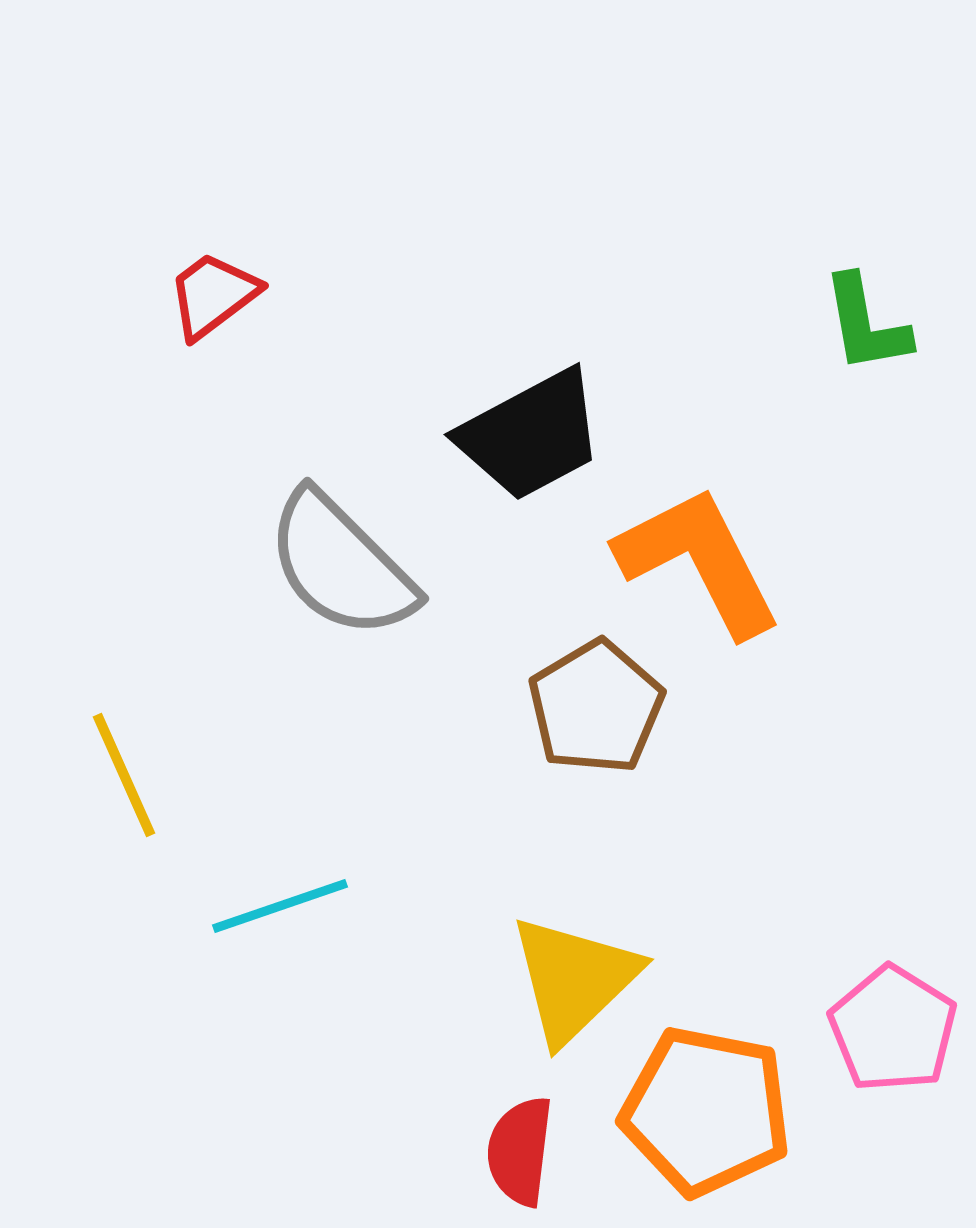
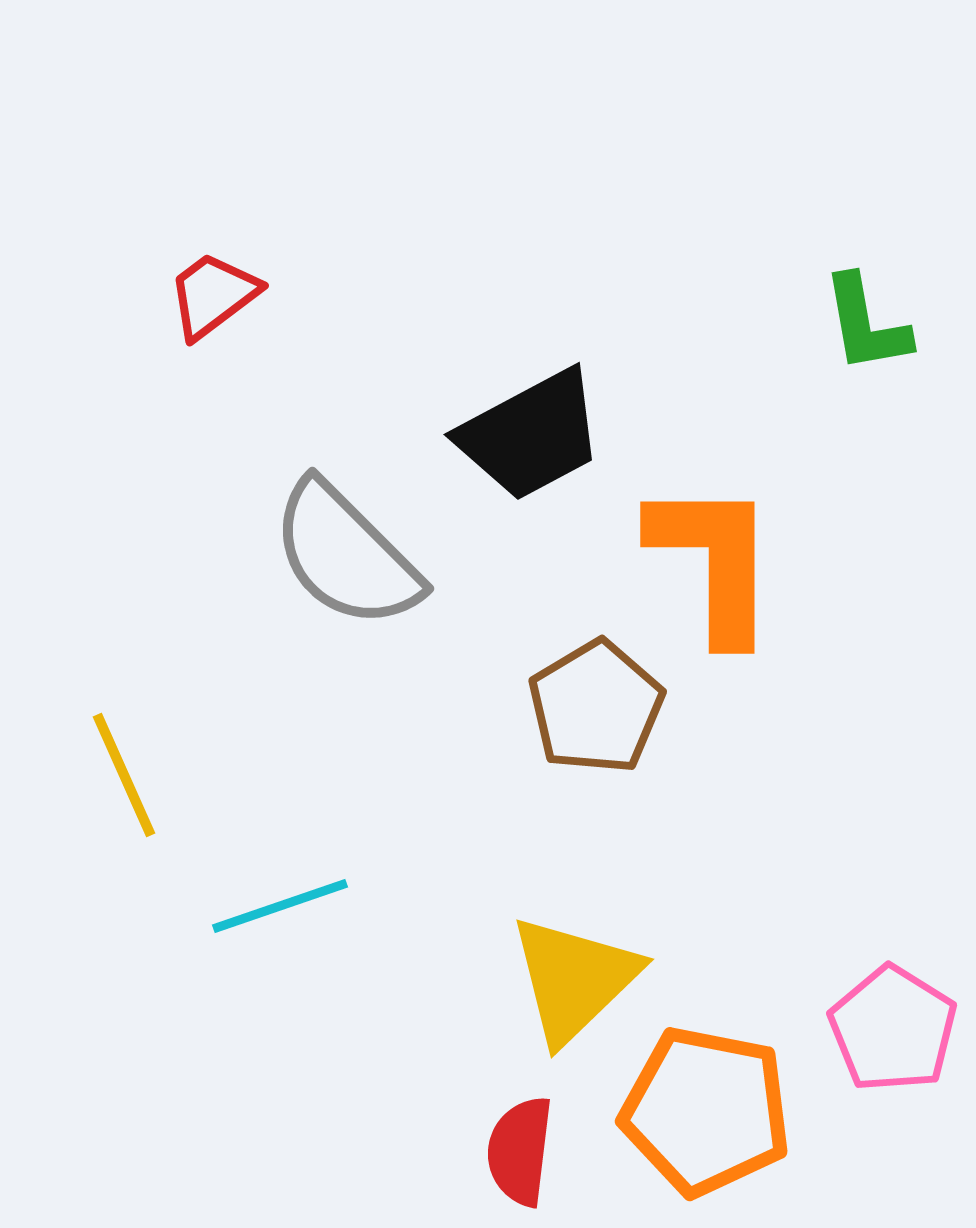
orange L-shape: moved 15 px right; rotated 27 degrees clockwise
gray semicircle: moved 5 px right, 10 px up
